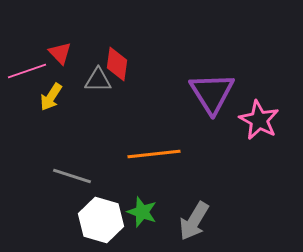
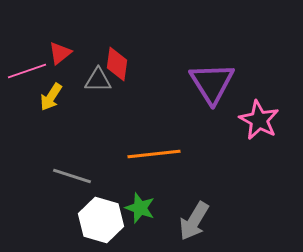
red triangle: rotated 35 degrees clockwise
purple triangle: moved 10 px up
green star: moved 2 px left, 4 px up
